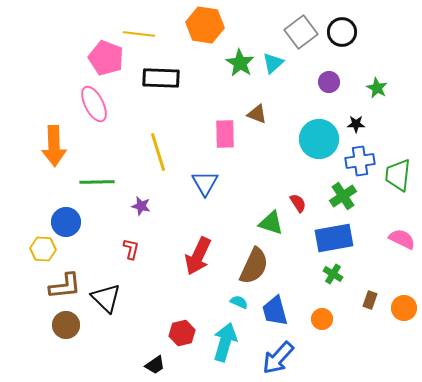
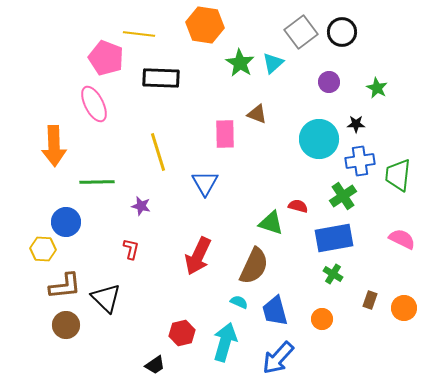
red semicircle at (298, 203): moved 3 px down; rotated 42 degrees counterclockwise
